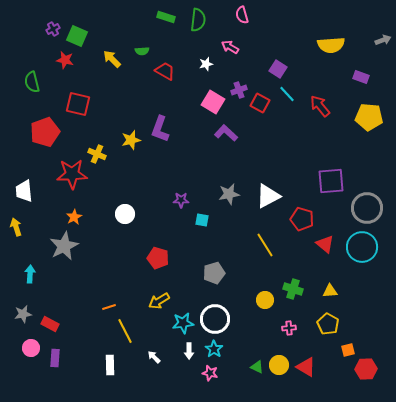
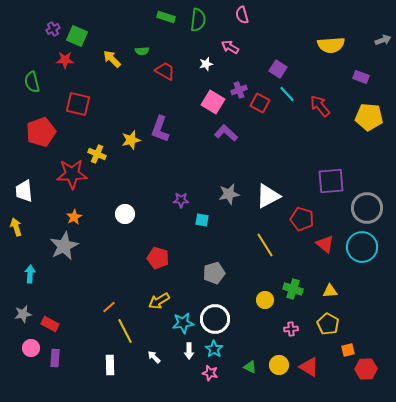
red star at (65, 60): rotated 12 degrees counterclockwise
red pentagon at (45, 132): moved 4 px left
orange line at (109, 307): rotated 24 degrees counterclockwise
pink cross at (289, 328): moved 2 px right, 1 px down
green triangle at (257, 367): moved 7 px left
red triangle at (306, 367): moved 3 px right
